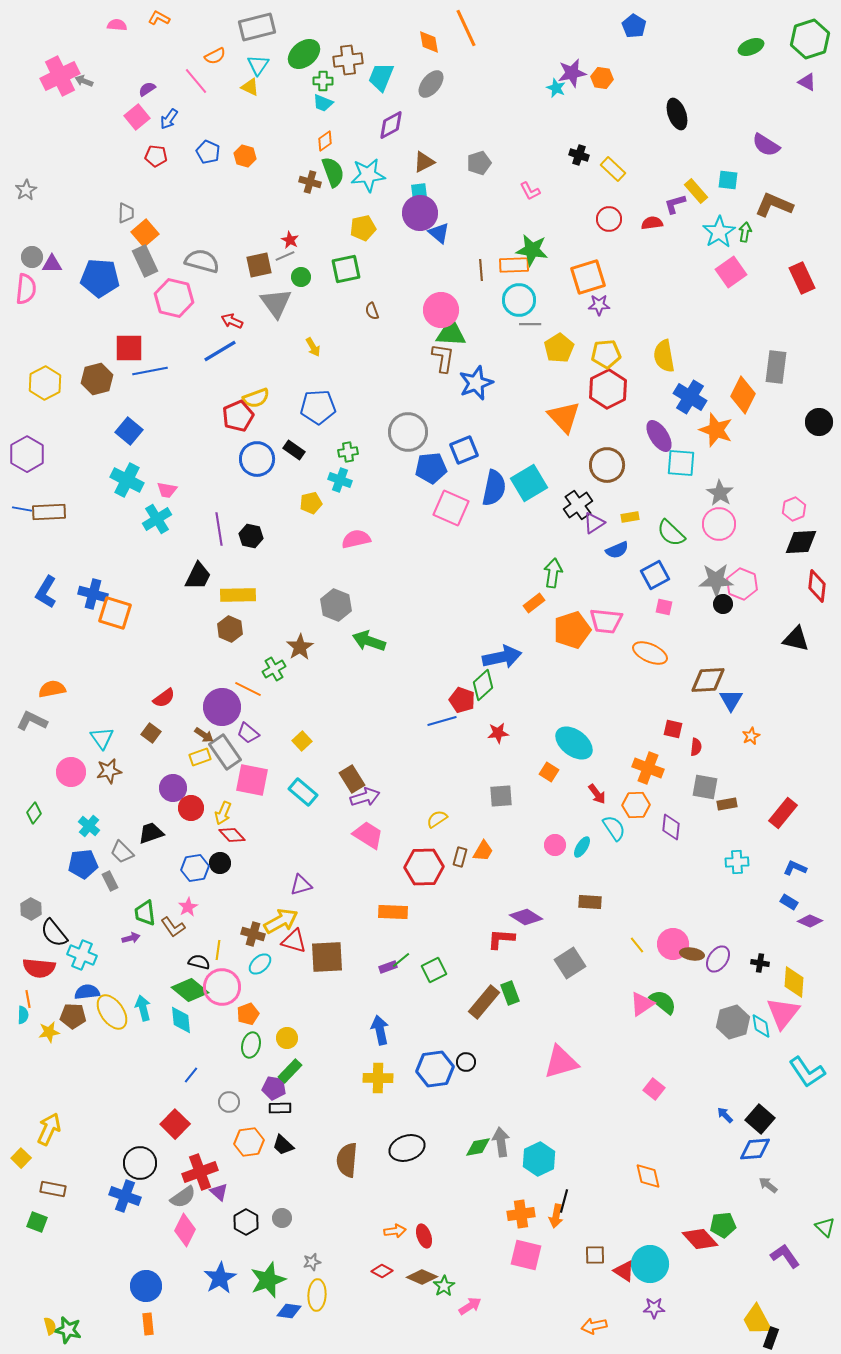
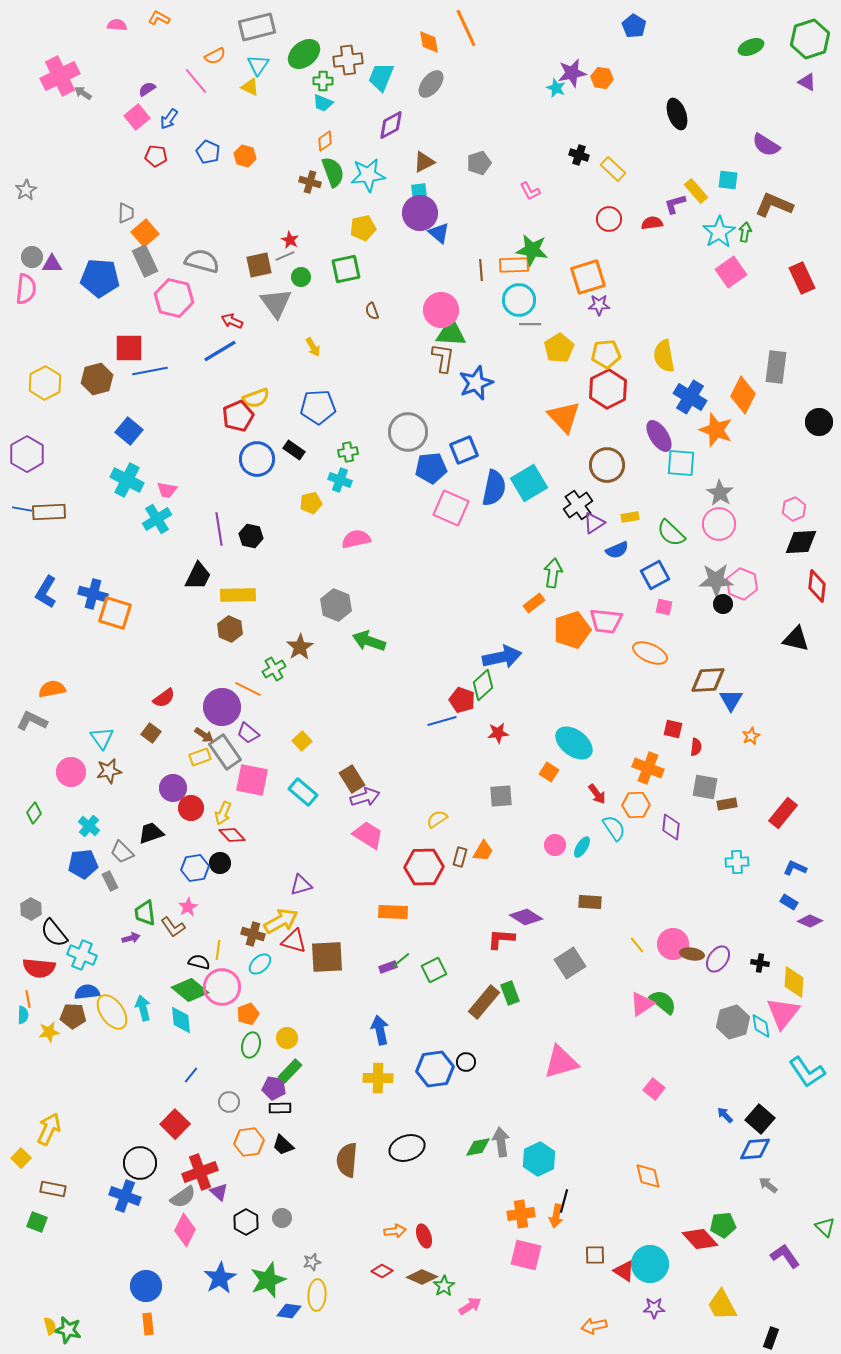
gray arrow at (84, 81): moved 1 px left, 12 px down; rotated 12 degrees clockwise
yellow trapezoid at (757, 1320): moved 35 px left, 15 px up
